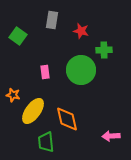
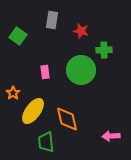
orange star: moved 2 px up; rotated 24 degrees clockwise
